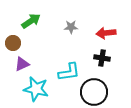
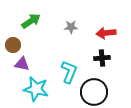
brown circle: moved 2 px down
black cross: rotated 14 degrees counterclockwise
purple triangle: rotated 35 degrees clockwise
cyan L-shape: rotated 60 degrees counterclockwise
